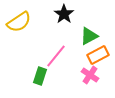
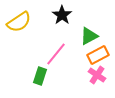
black star: moved 2 px left, 1 px down
pink line: moved 2 px up
pink cross: moved 7 px right
